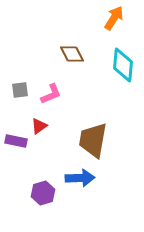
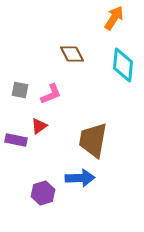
gray square: rotated 18 degrees clockwise
purple rectangle: moved 1 px up
